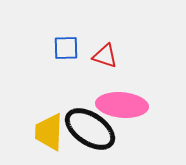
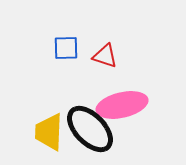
pink ellipse: rotated 18 degrees counterclockwise
black ellipse: rotated 12 degrees clockwise
